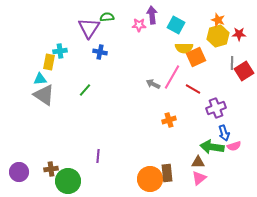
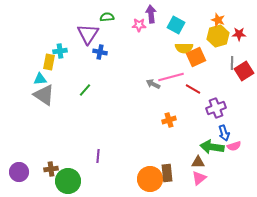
purple arrow: moved 1 px left, 1 px up
purple triangle: moved 1 px left, 6 px down
pink line: moved 1 px left; rotated 45 degrees clockwise
